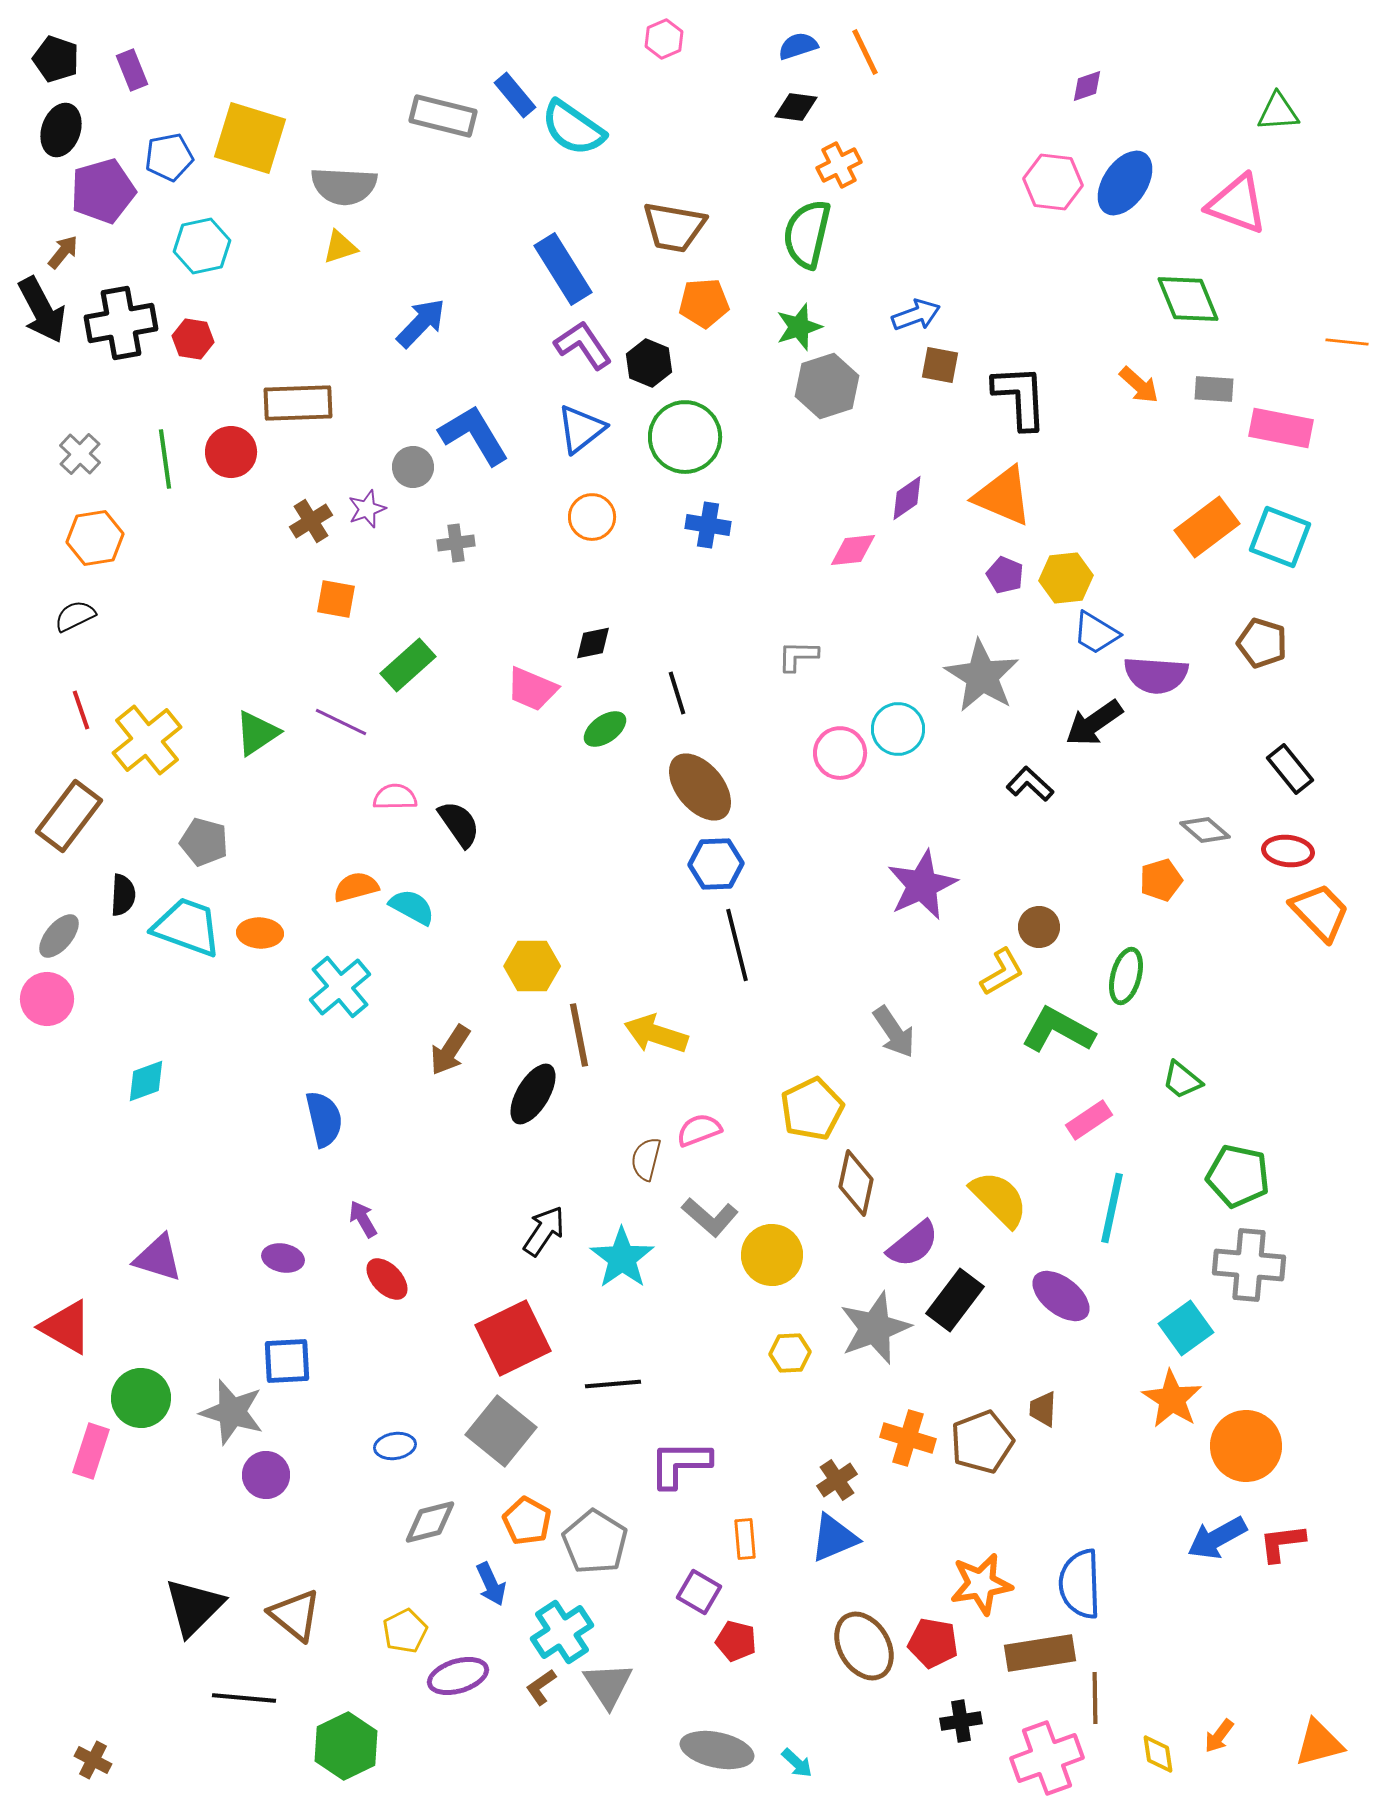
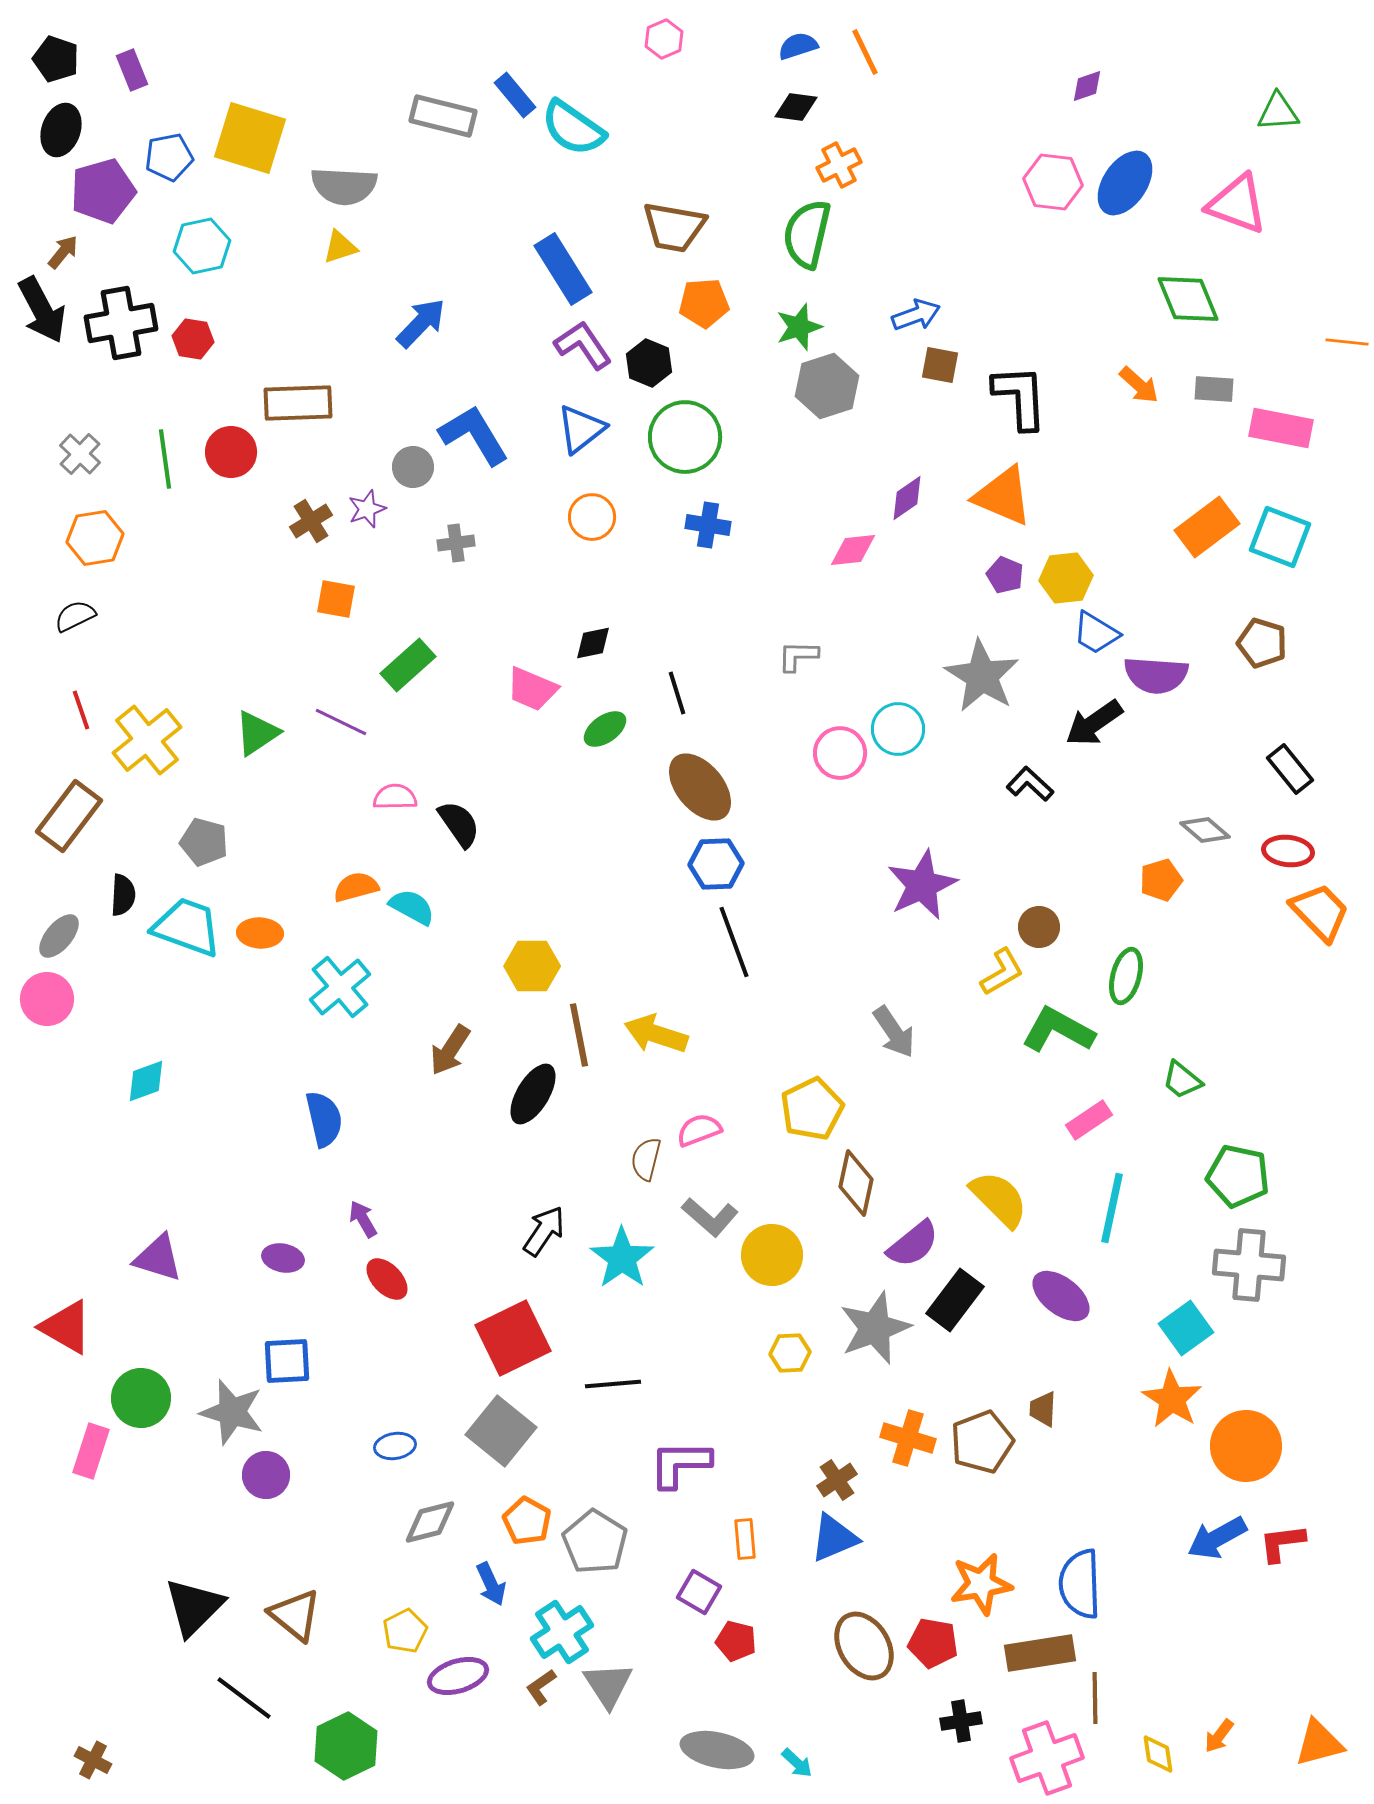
black line at (737, 945): moved 3 px left, 3 px up; rotated 6 degrees counterclockwise
black line at (244, 1698): rotated 32 degrees clockwise
